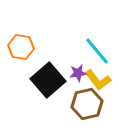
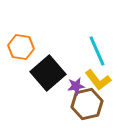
cyan line: rotated 16 degrees clockwise
purple star: moved 2 px left, 13 px down
black square: moved 7 px up
